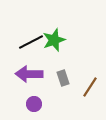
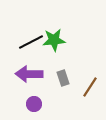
green star: rotated 15 degrees clockwise
